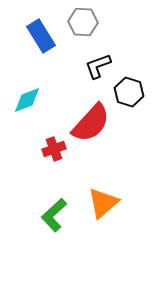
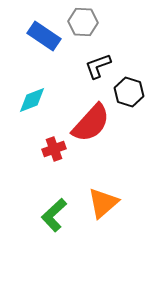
blue rectangle: moved 3 px right; rotated 24 degrees counterclockwise
cyan diamond: moved 5 px right
